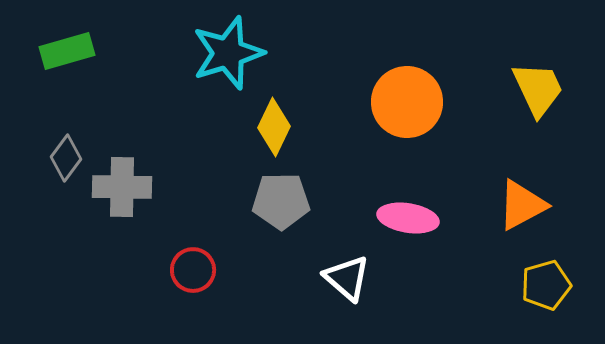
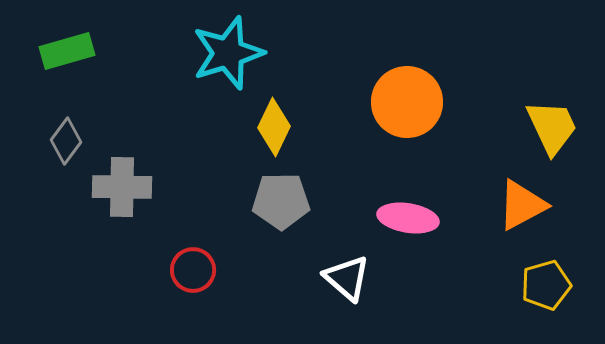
yellow trapezoid: moved 14 px right, 38 px down
gray diamond: moved 17 px up
